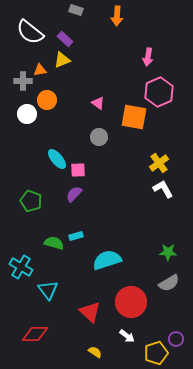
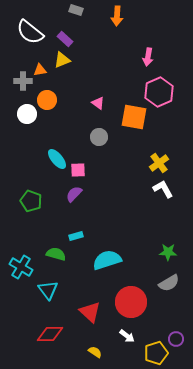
green semicircle: moved 2 px right, 11 px down
red diamond: moved 15 px right
